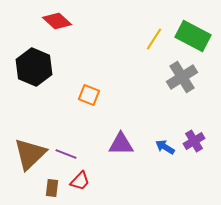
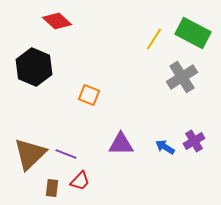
green rectangle: moved 3 px up
